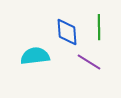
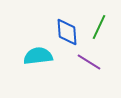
green line: rotated 25 degrees clockwise
cyan semicircle: moved 3 px right
